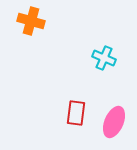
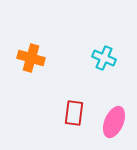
orange cross: moved 37 px down
red rectangle: moved 2 px left
